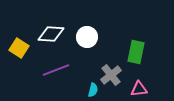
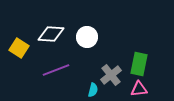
green rectangle: moved 3 px right, 12 px down
